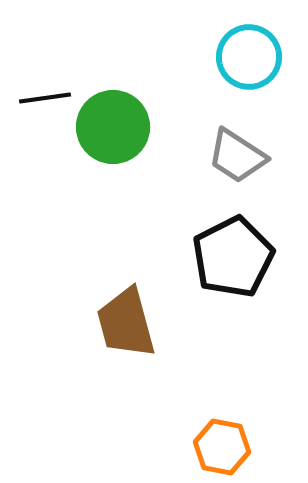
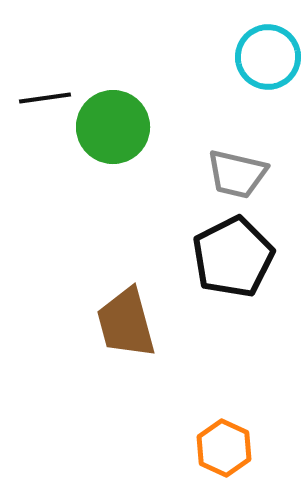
cyan circle: moved 19 px right
gray trapezoid: moved 18 px down; rotated 20 degrees counterclockwise
orange hexagon: moved 2 px right, 1 px down; rotated 14 degrees clockwise
